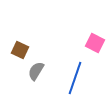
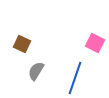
brown square: moved 2 px right, 6 px up
